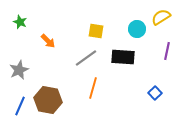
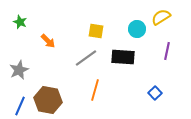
orange line: moved 2 px right, 2 px down
